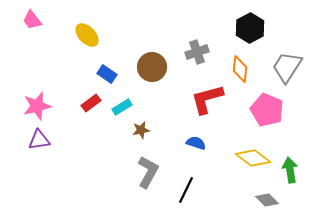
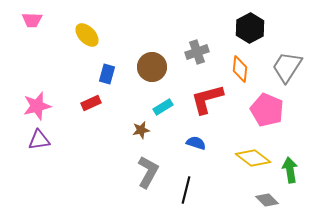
pink trapezoid: rotated 50 degrees counterclockwise
blue rectangle: rotated 72 degrees clockwise
red rectangle: rotated 12 degrees clockwise
cyan rectangle: moved 41 px right
black line: rotated 12 degrees counterclockwise
